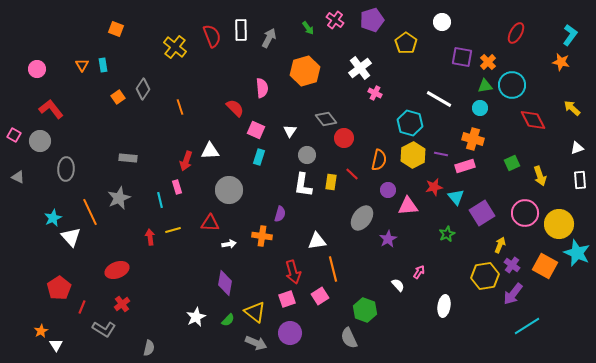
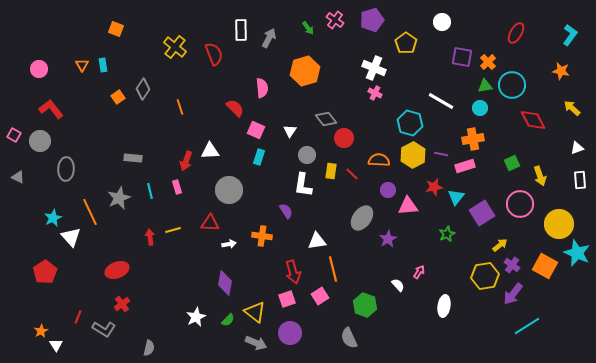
red semicircle at (212, 36): moved 2 px right, 18 px down
orange star at (561, 62): moved 9 px down
white cross at (360, 68): moved 14 px right; rotated 30 degrees counterclockwise
pink circle at (37, 69): moved 2 px right
white line at (439, 99): moved 2 px right, 2 px down
orange cross at (473, 139): rotated 25 degrees counterclockwise
gray rectangle at (128, 158): moved 5 px right
orange semicircle at (379, 160): rotated 100 degrees counterclockwise
yellow rectangle at (331, 182): moved 11 px up
cyan triangle at (456, 197): rotated 18 degrees clockwise
cyan line at (160, 200): moved 10 px left, 9 px up
pink circle at (525, 213): moved 5 px left, 9 px up
purple semicircle at (280, 214): moved 6 px right, 3 px up; rotated 49 degrees counterclockwise
yellow arrow at (500, 245): rotated 28 degrees clockwise
red pentagon at (59, 288): moved 14 px left, 16 px up
red line at (82, 307): moved 4 px left, 10 px down
green hexagon at (365, 310): moved 5 px up
